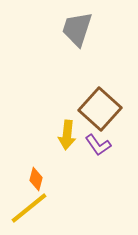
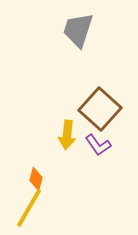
gray trapezoid: moved 1 px right, 1 px down
yellow line: rotated 21 degrees counterclockwise
